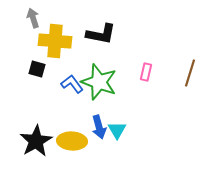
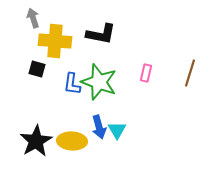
pink rectangle: moved 1 px down
blue L-shape: rotated 135 degrees counterclockwise
